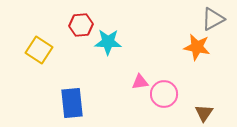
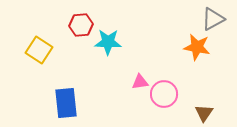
blue rectangle: moved 6 px left
